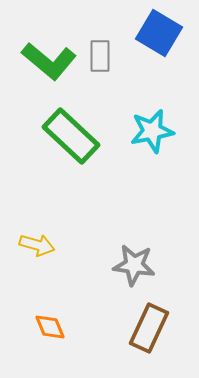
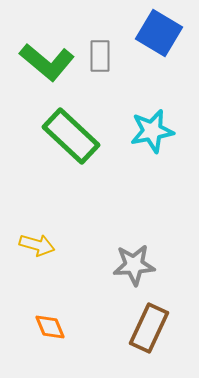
green L-shape: moved 2 px left, 1 px down
gray star: rotated 12 degrees counterclockwise
